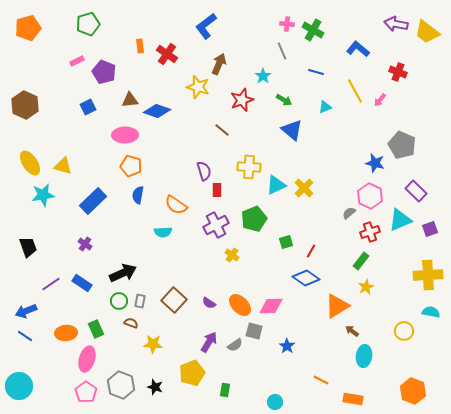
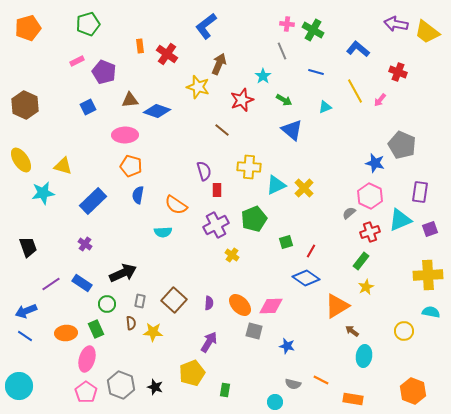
yellow ellipse at (30, 163): moved 9 px left, 3 px up
purple rectangle at (416, 191): moved 4 px right, 1 px down; rotated 55 degrees clockwise
cyan star at (43, 195): moved 2 px up
green circle at (119, 301): moved 12 px left, 3 px down
purple semicircle at (209, 303): rotated 120 degrees counterclockwise
brown semicircle at (131, 323): rotated 64 degrees clockwise
yellow star at (153, 344): moved 12 px up
gray semicircle at (235, 345): moved 58 px right, 39 px down; rotated 49 degrees clockwise
blue star at (287, 346): rotated 21 degrees counterclockwise
